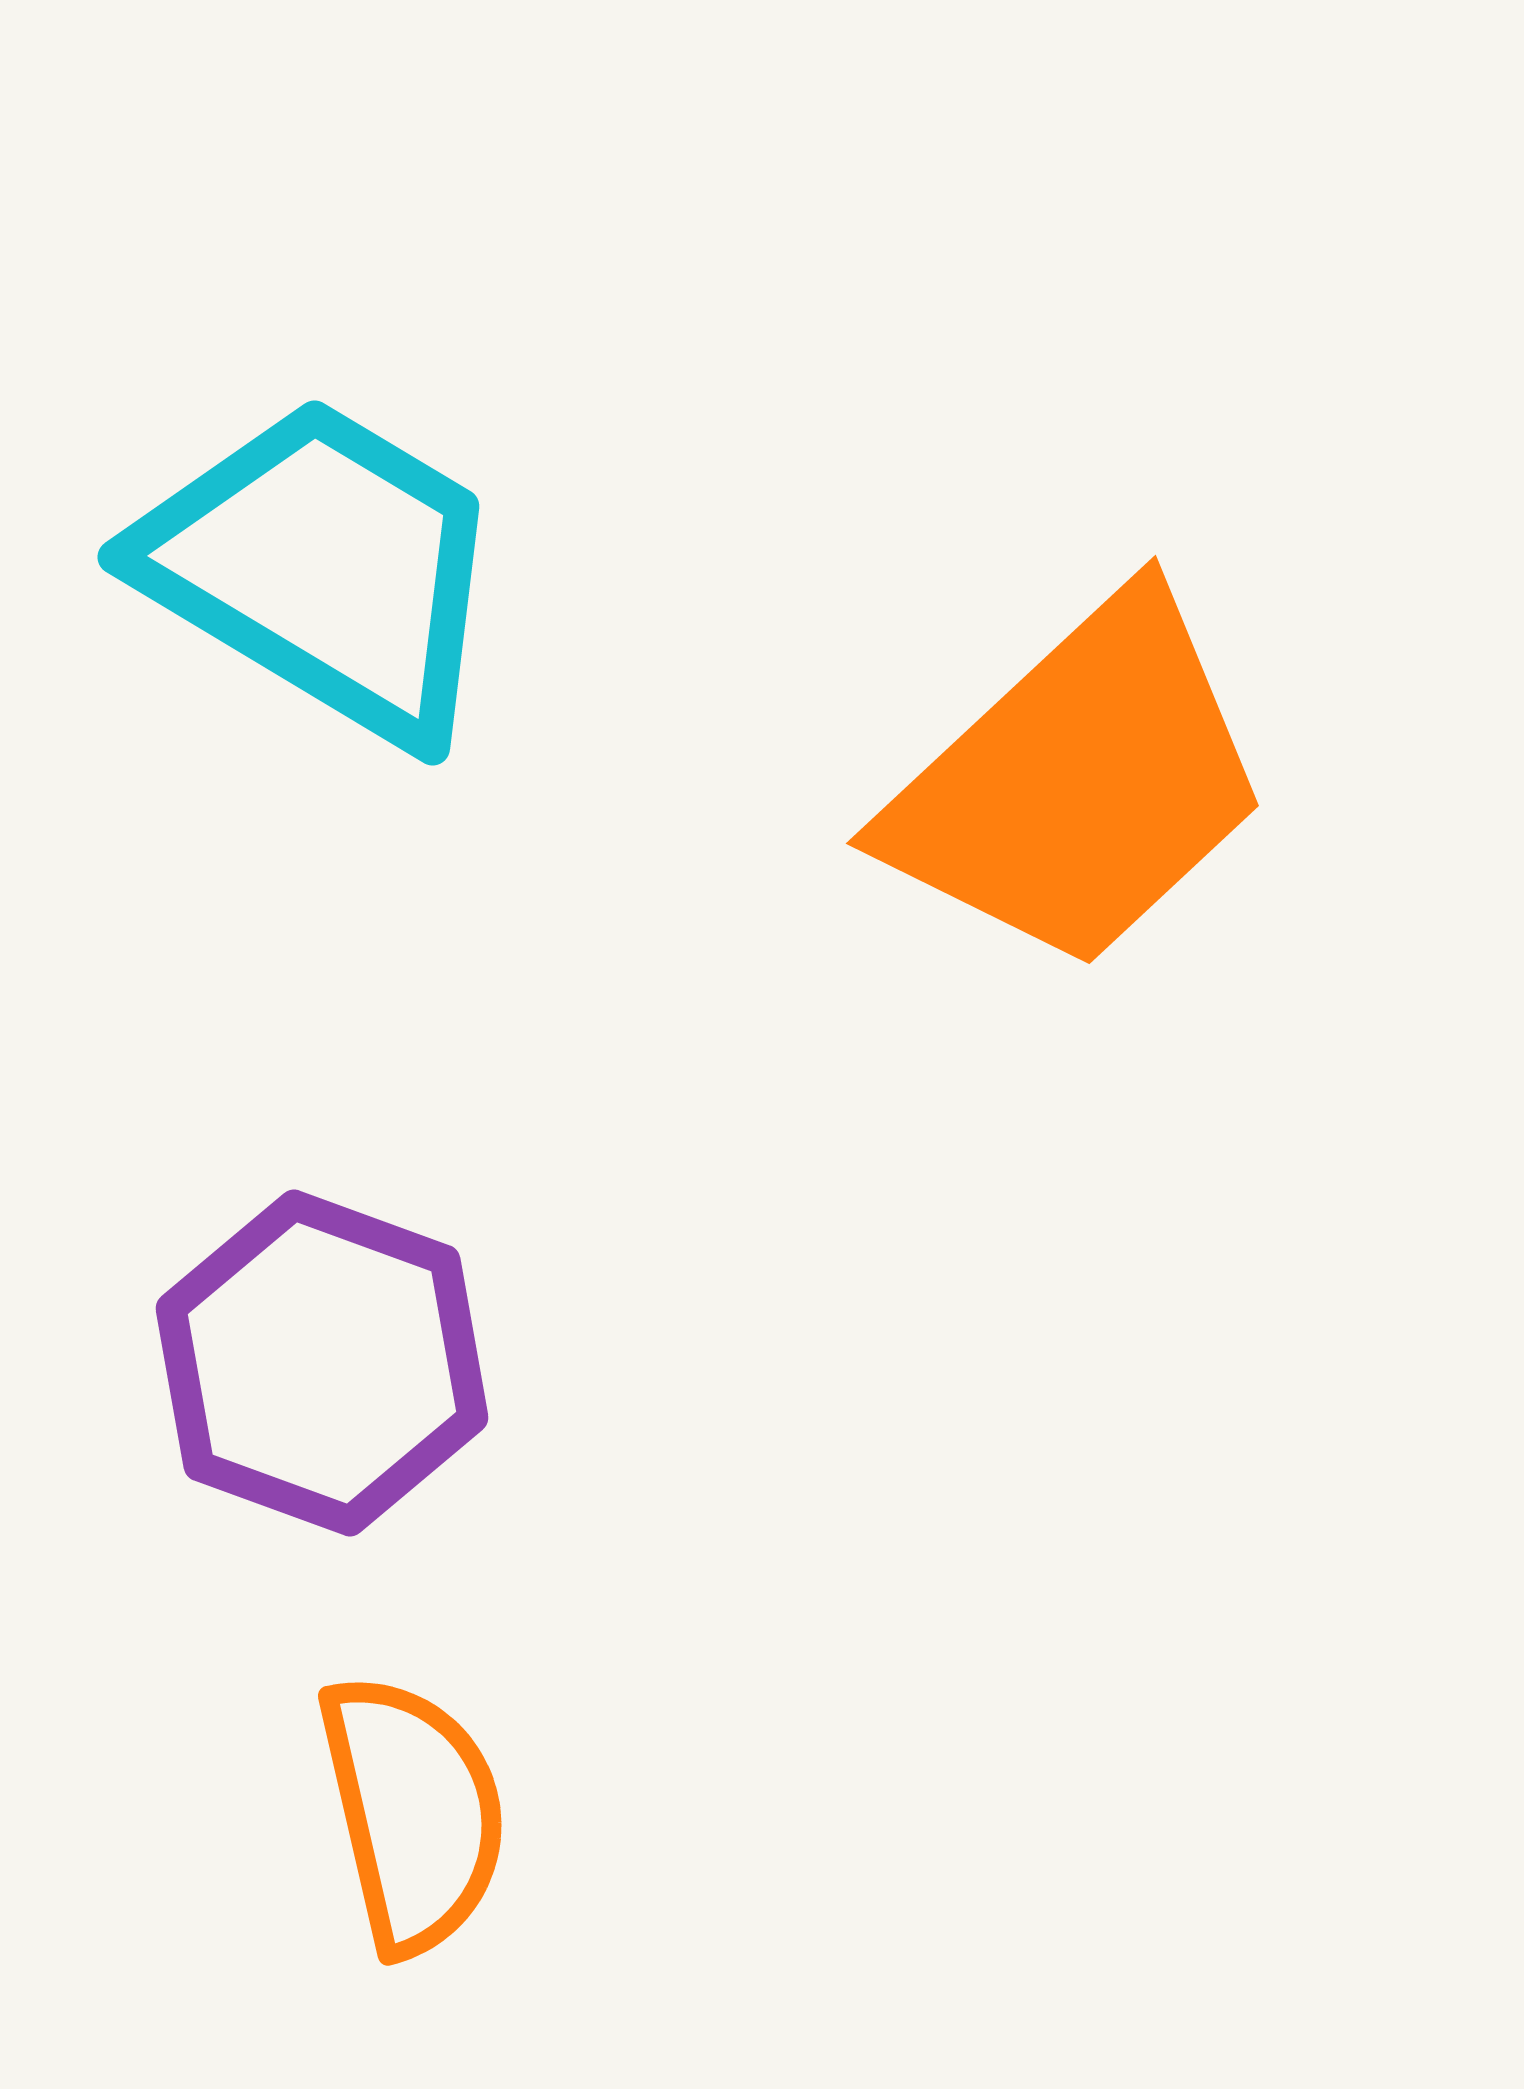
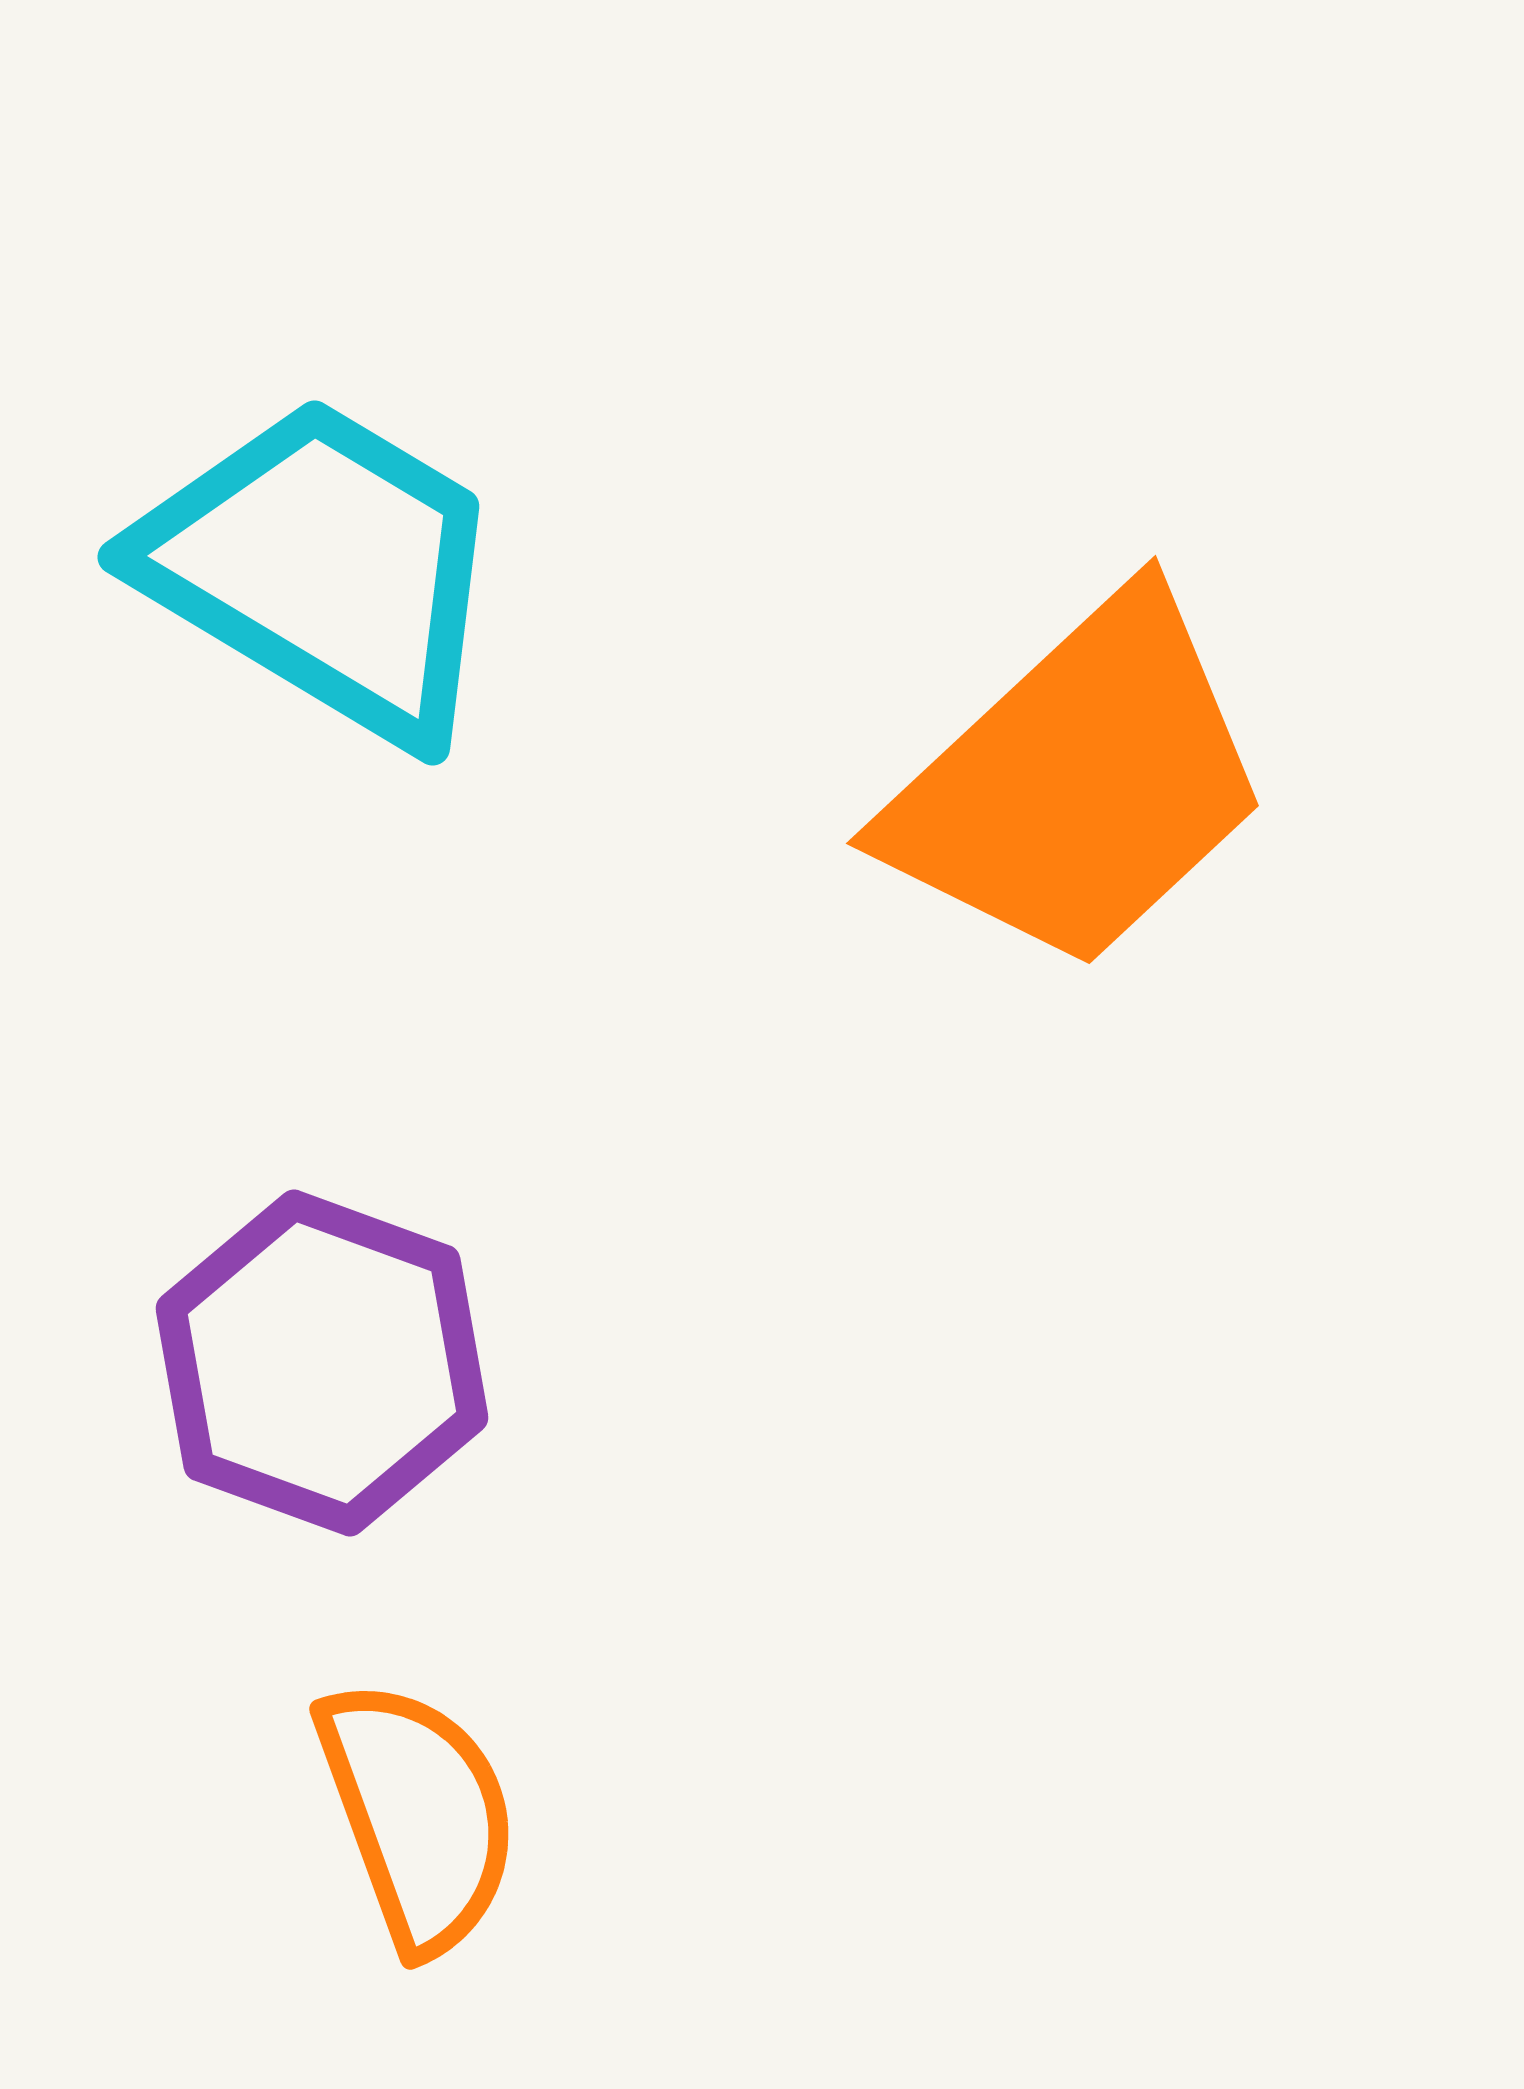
orange semicircle: moved 5 px right, 2 px down; rotated 7 degrees counterclockwise
